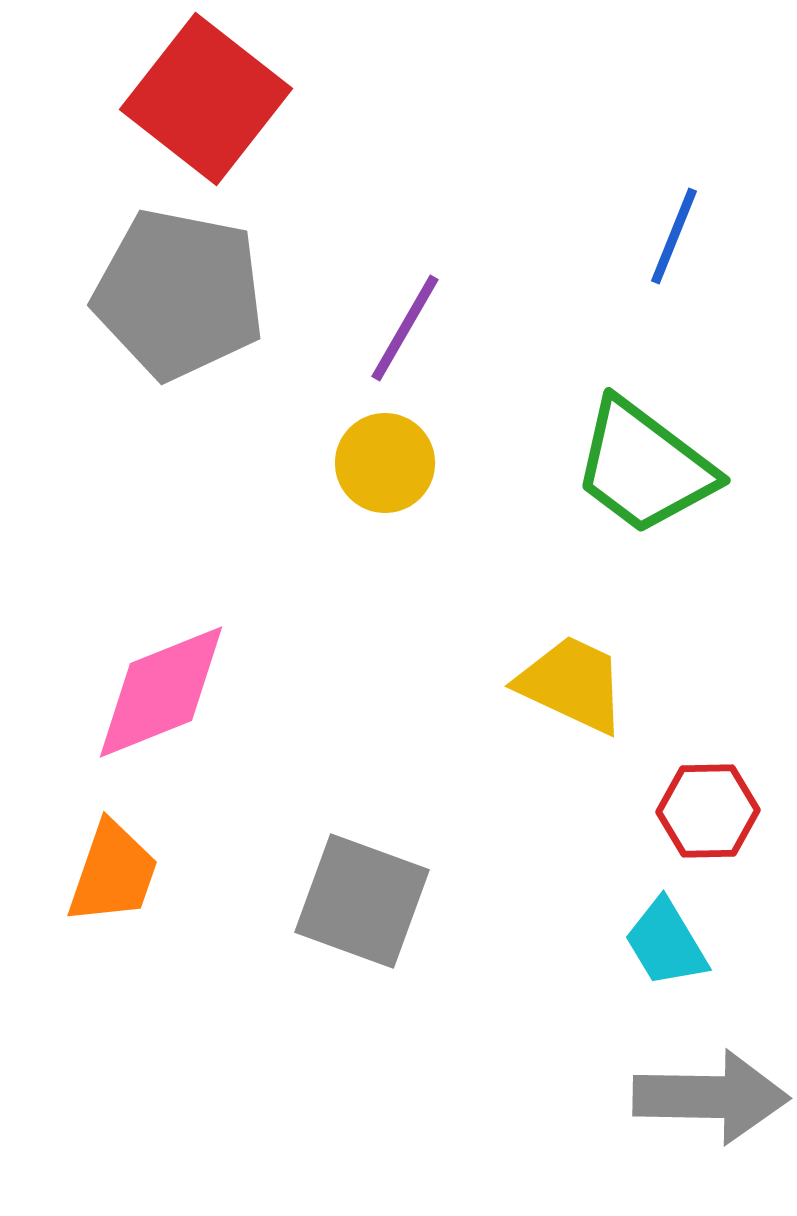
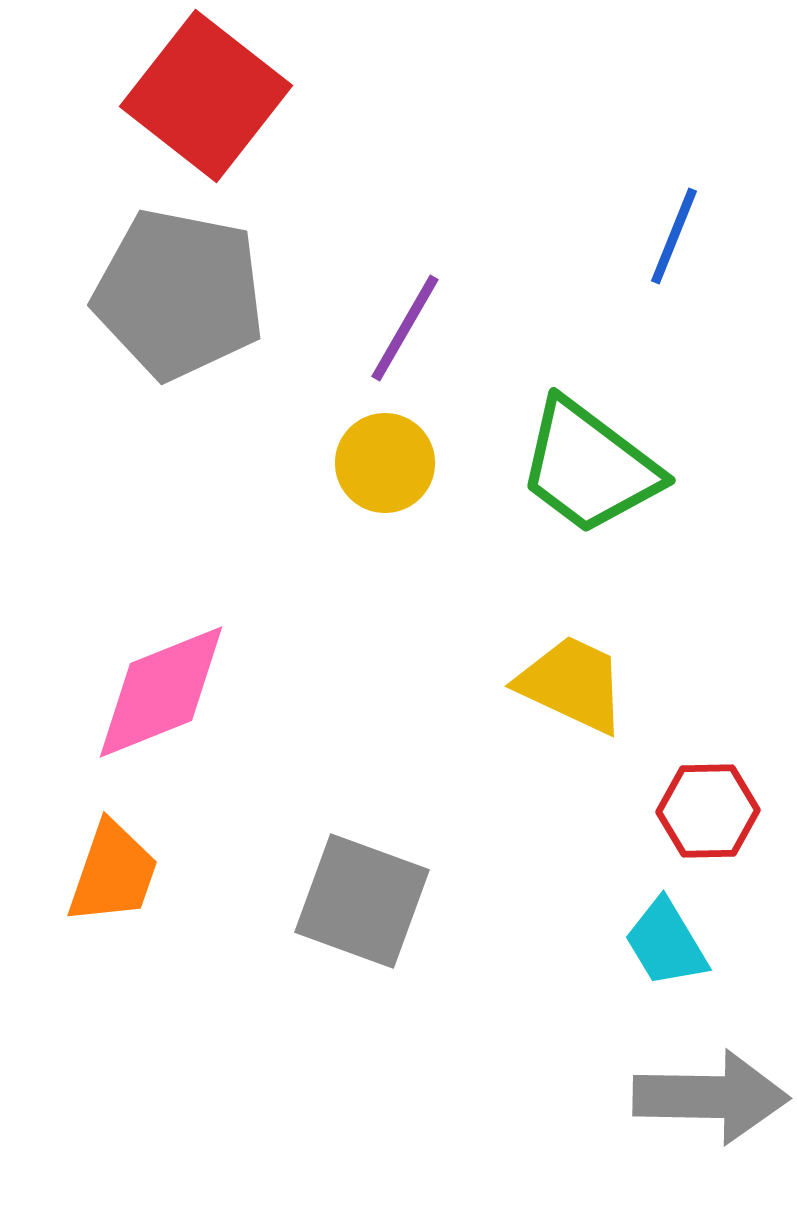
red square: moved 3 px up
green trapezoid: moved 55 px left
